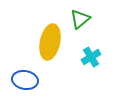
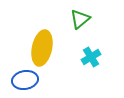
yellow ellipse: moved 8 px left, 6 px down
blue ellipse: rotated 20 degrees counterclockwise
